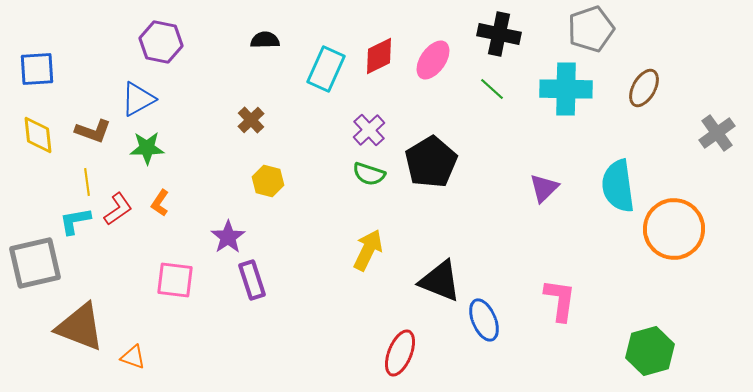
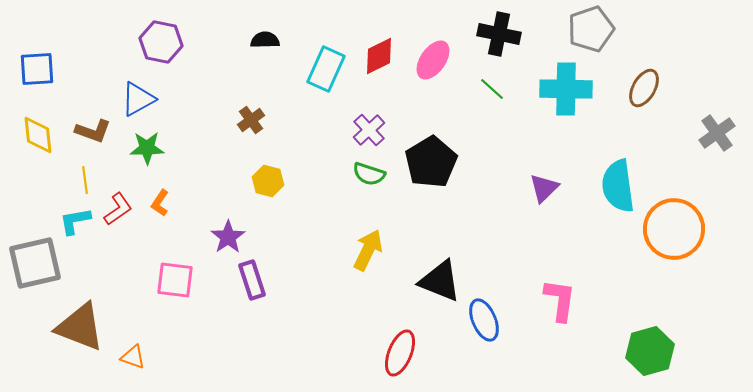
brown cross: rotated 8 degrees clockwise
yellow line: moved 2 px left, 2 px up
